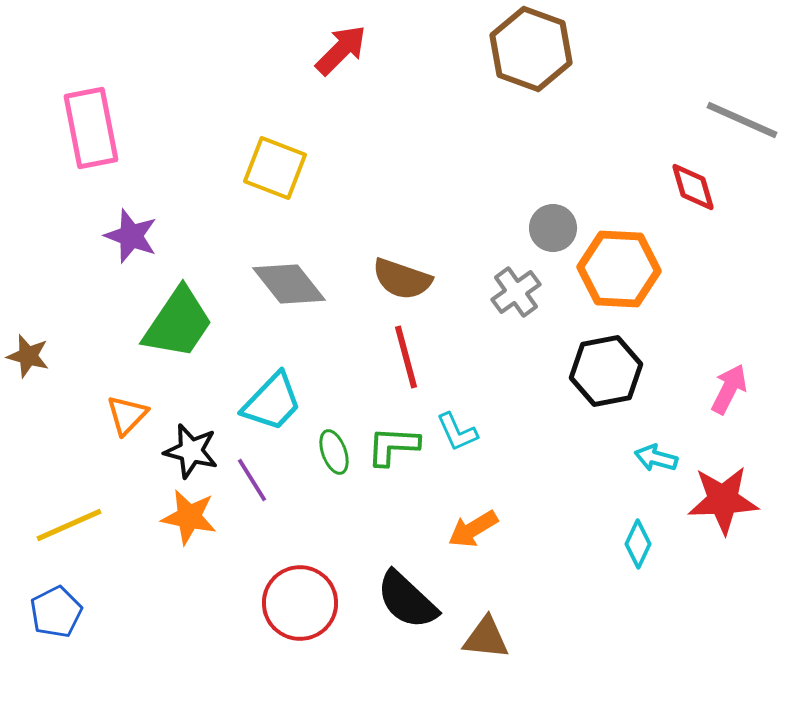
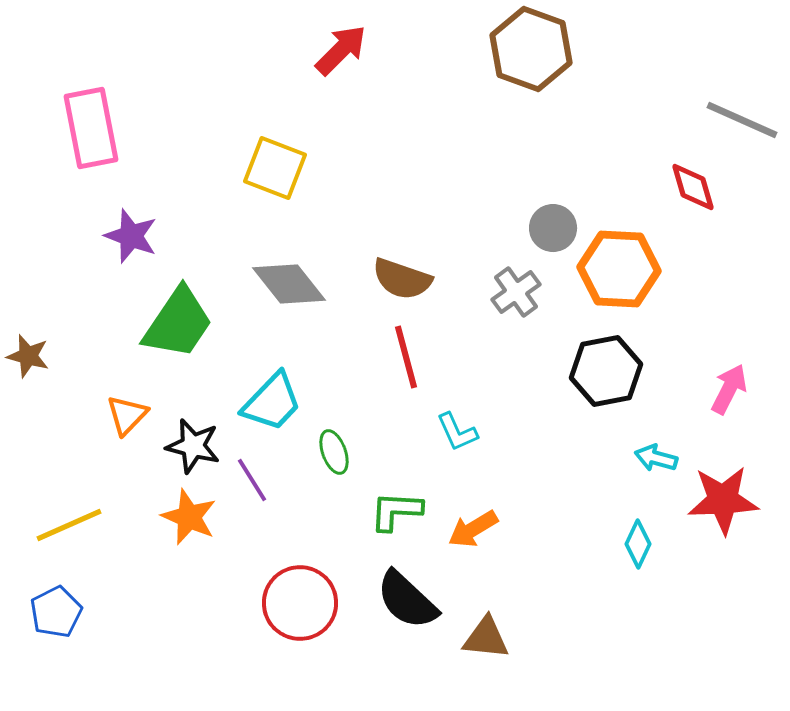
green L-shape: moved 3 px right, 65 px down
black star: moved 2 px right, 5 px up
orange star: rotated 12 degrees clockwise
